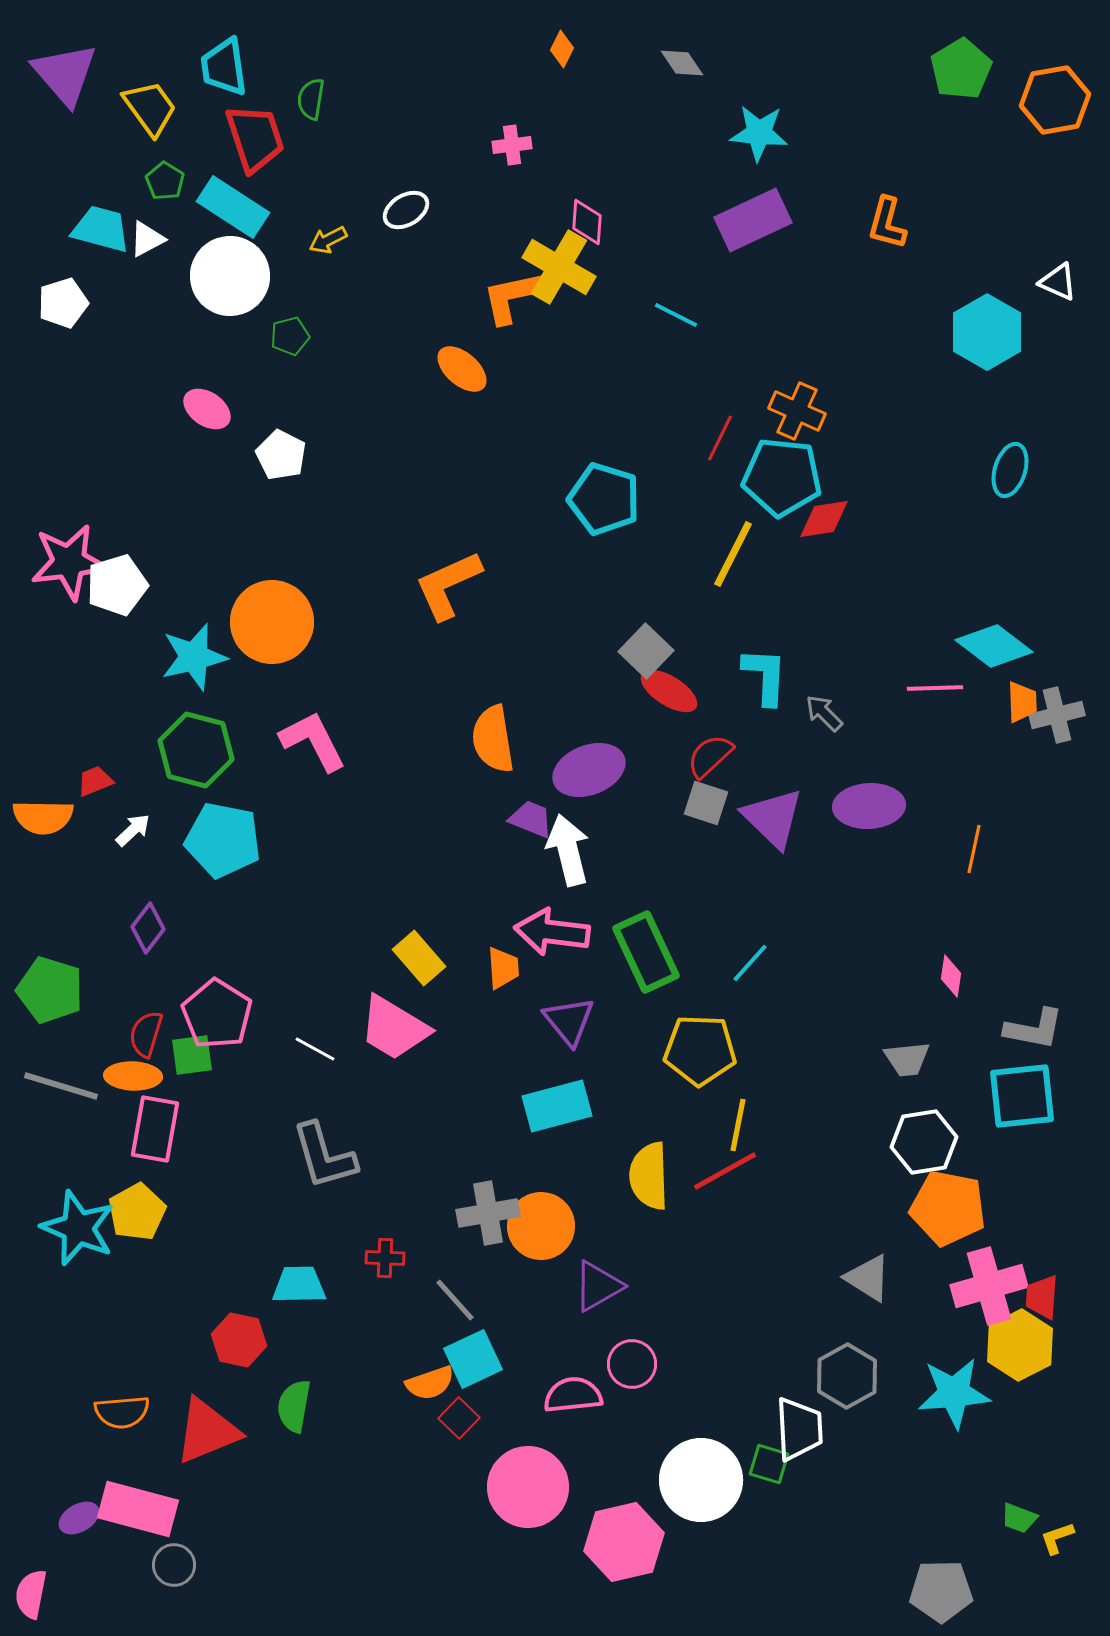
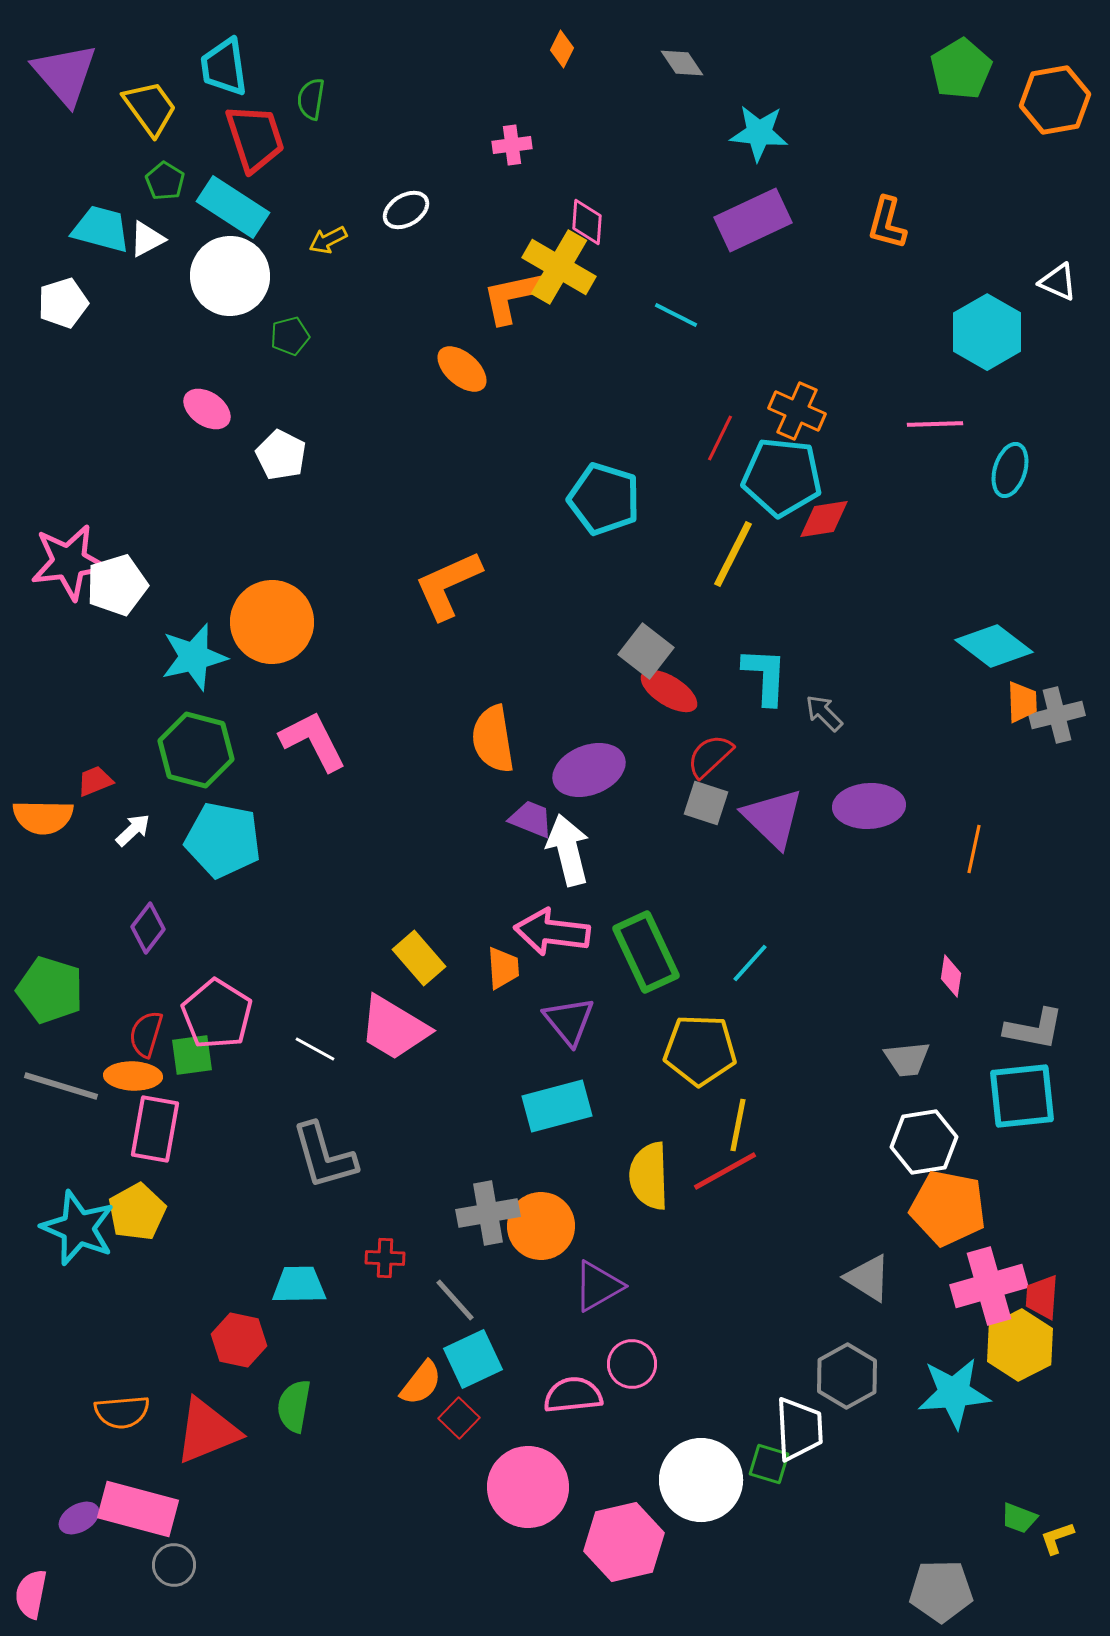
gray square at (646, 651): rotated 6 degrees counterclockwise
pink line at (935, 688): moved 264 px up
orange semicircle at (430, 1383): moved 9 px left; rotated 33 degrees counterclockwise
